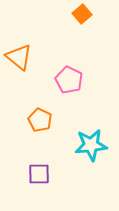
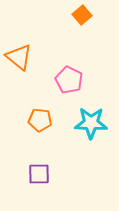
orange square: moved 1 px down
orange pentagon: rotated 20 degrees counterclockwise
cyan star: moved 22 px up; rotated 8 degrees clockwise
